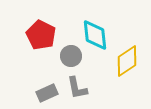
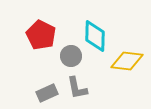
cyan diamond: moved 1 px down; rotated 8 degrees clockwise
yellow diamond: rotated 40 degrees clockwise
